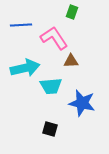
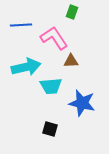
cyan arrow: moved 1 px right, 1 px up
